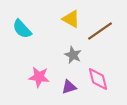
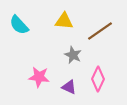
yellow triangle: moved 7 px left, 2 px down; rotated 24 degrees counterclockwise
cyan semicircle: moved 3 px left, 4 px up
pink diamond: rotated 40 degrees clockwise
purple triangle: rotated 42 degrees clockwise
